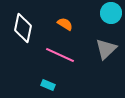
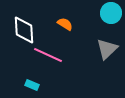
white diamond: moved 1 px right, 2 px down; rotated 16 degrees counterclockwise
gray triangle: moved 1 px right
pink line: moved 12 px left
cyan rectangle: moved 16 px left
